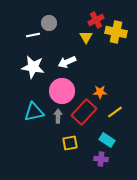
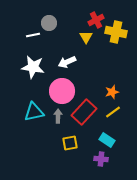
orange star: moved 12 px right; rotated 16 degrees counterclockwise
yellow line: moved 2 px left
